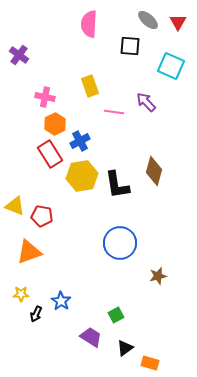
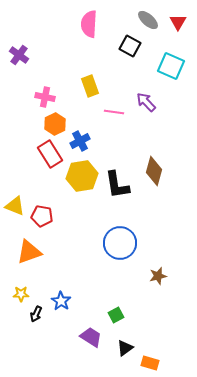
black square: rotated 25 degrees clockwise
